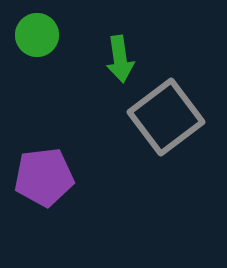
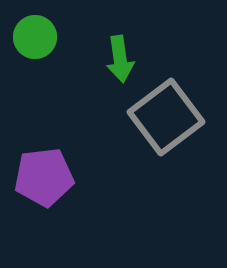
green circle: moved 2 px left, 2 px down
